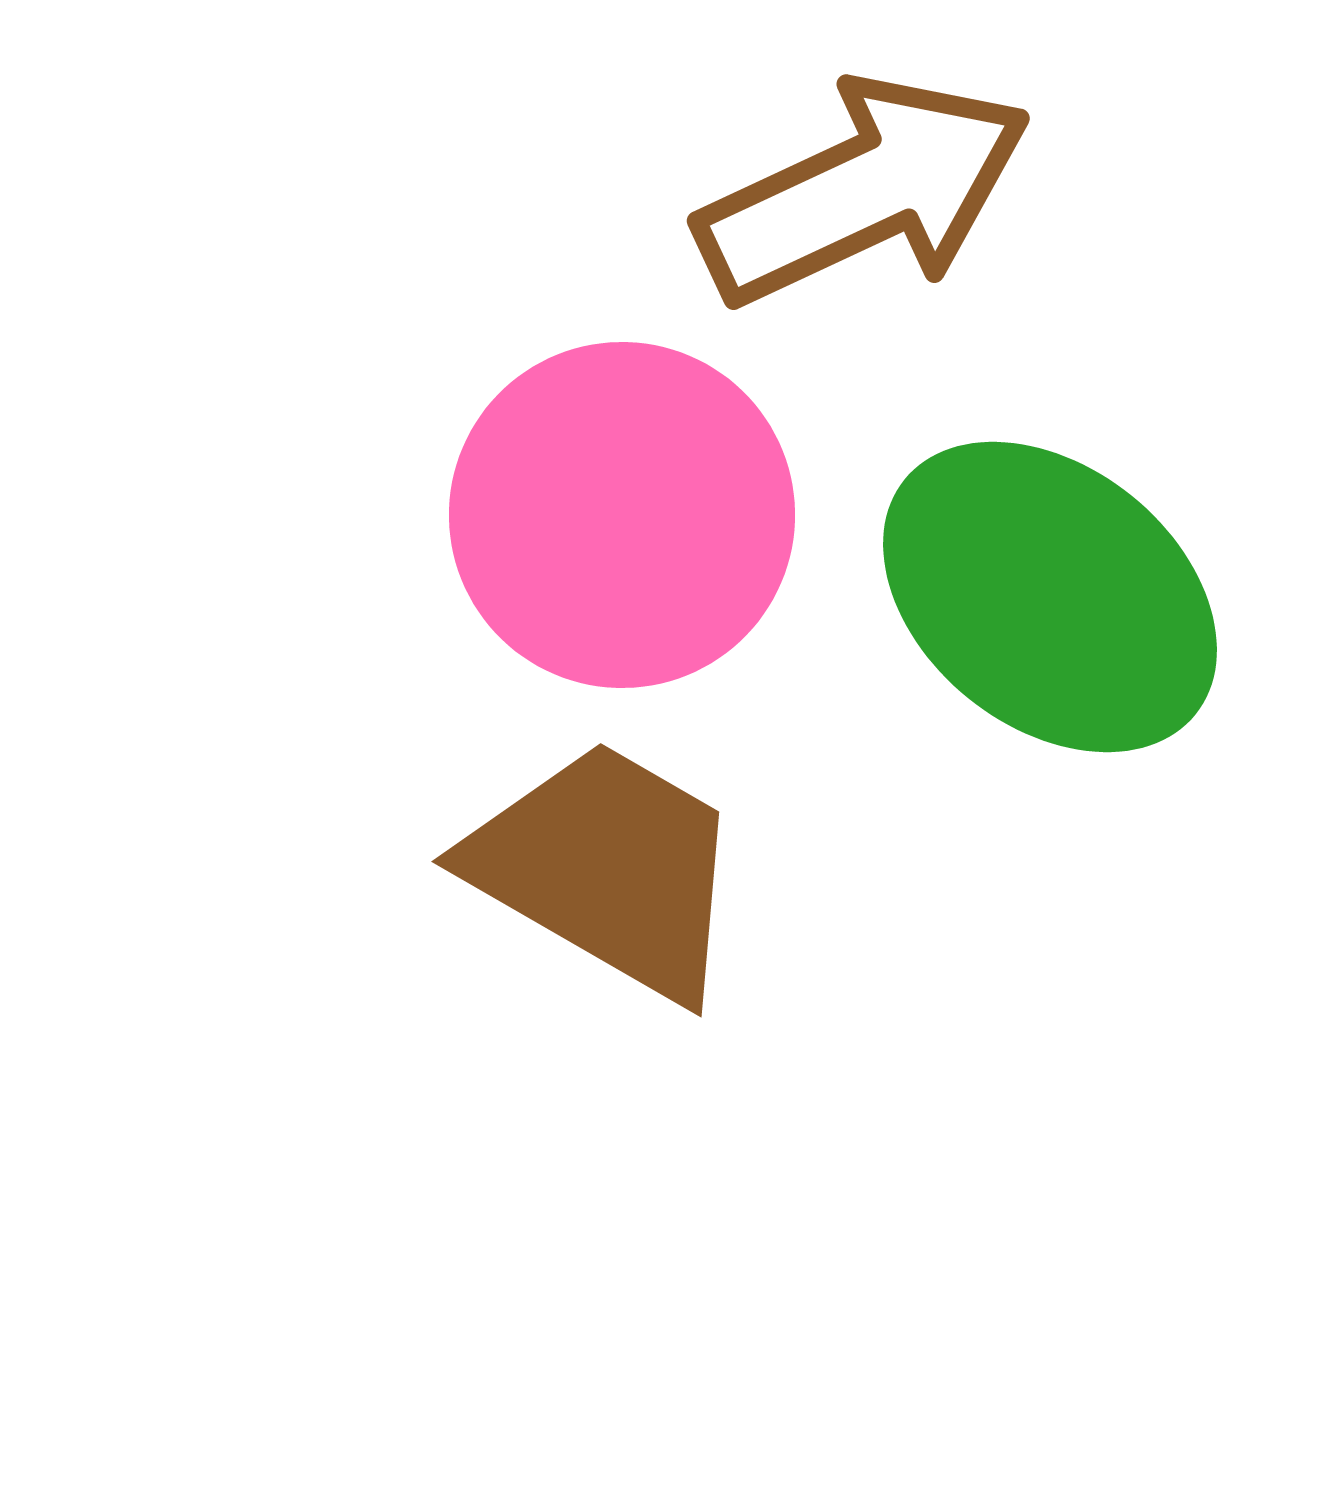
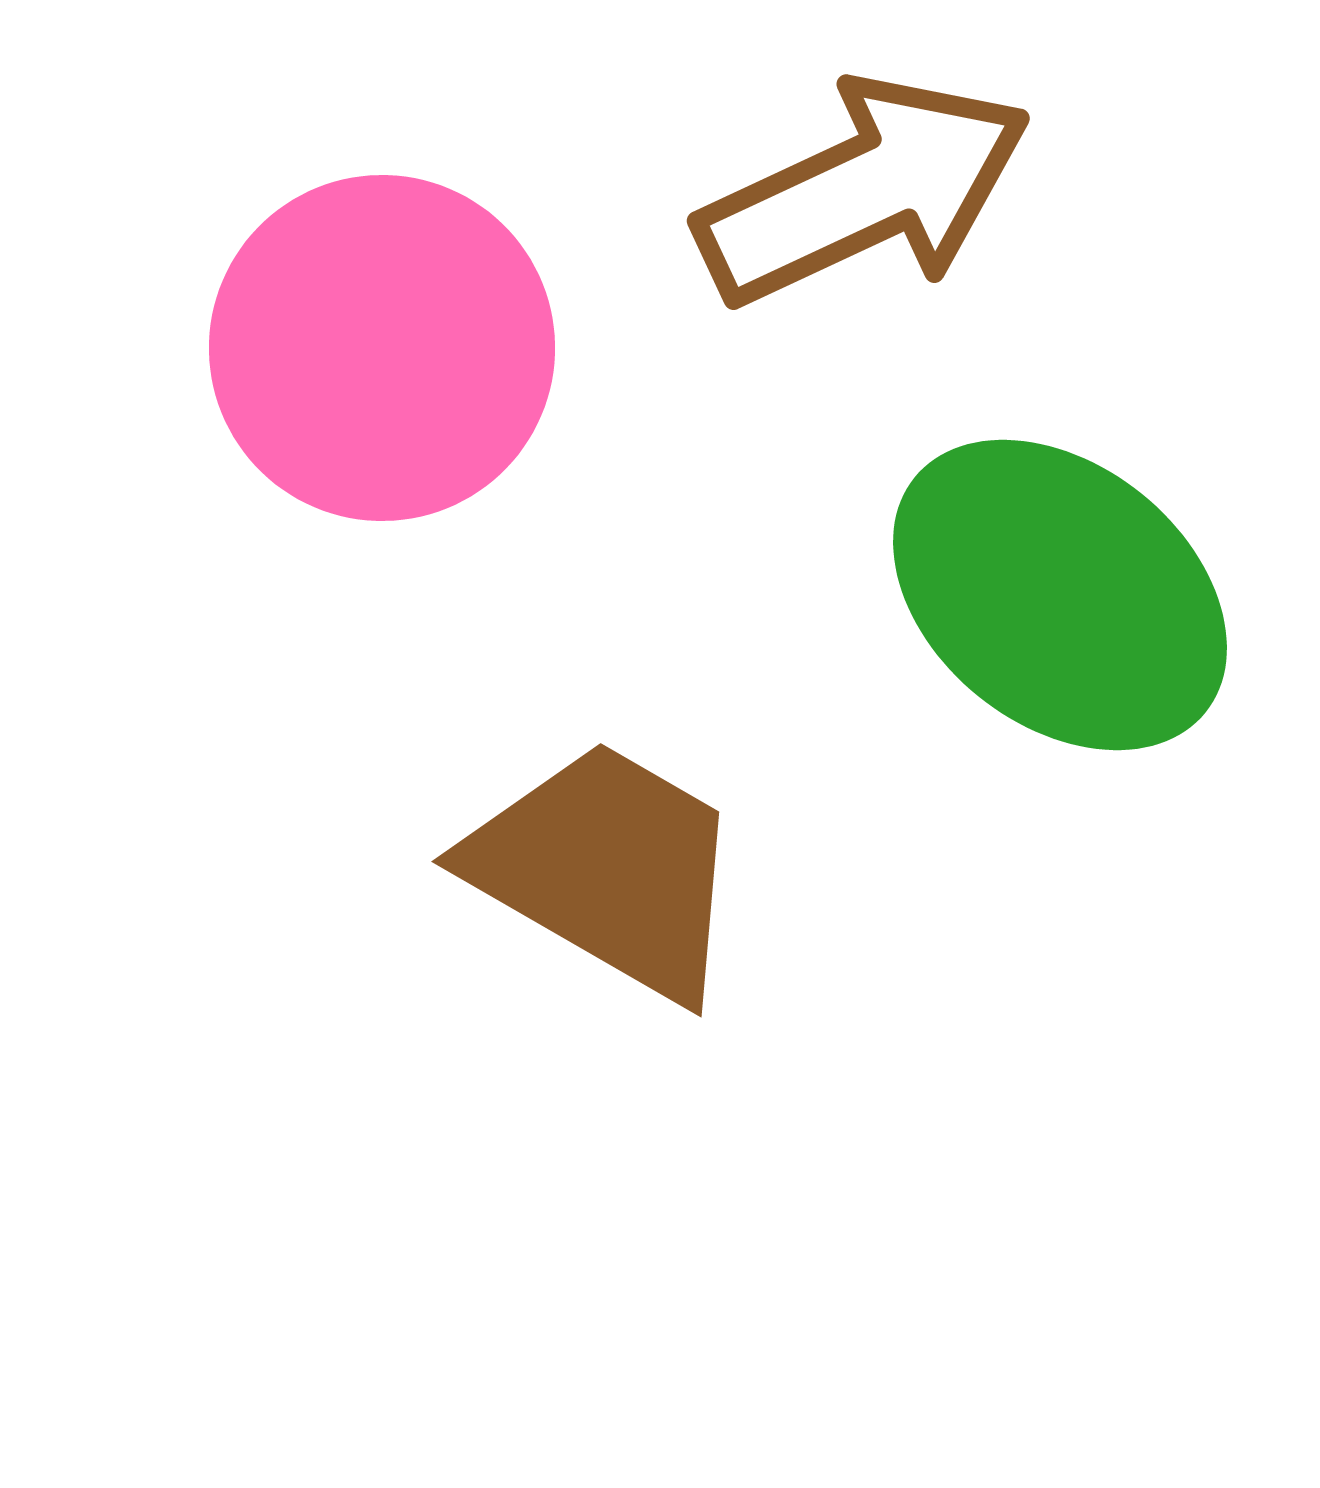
pink circle: moved 240 px left, 167 px up
green ellipse: moved 10 px right, 2 px up
